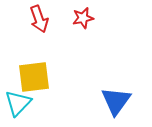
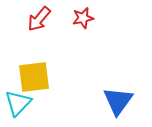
red arrow: rotated 60 degrees clockwise
blue triangle: moved 2 px right
